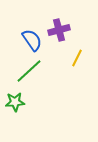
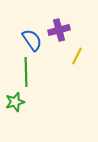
yellow line: moved 2 px up
green line: moved 3 px left, 1 px down; rotated 48 degrees counterclockwise
green star: rotated 12 degrees counterclockwise
